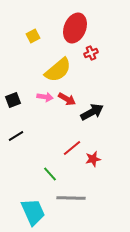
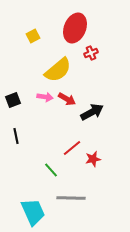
black line: rotated 70 degrees counterclockwise
green line: moved 1 px right, 4 px up
